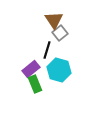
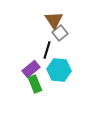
cyan hexagon: rotated 10 degrees counterclockwise
